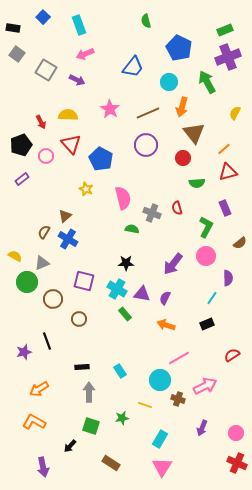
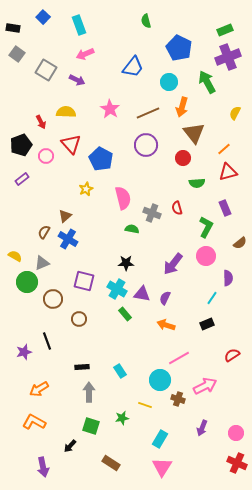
yellow semicircle at (68, 115): moved 2 px left, 3 px up
yellow star at (86, 189): rotated 24 degrees clockwise
